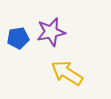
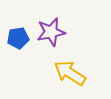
yellow arrow: moved 3 px right
